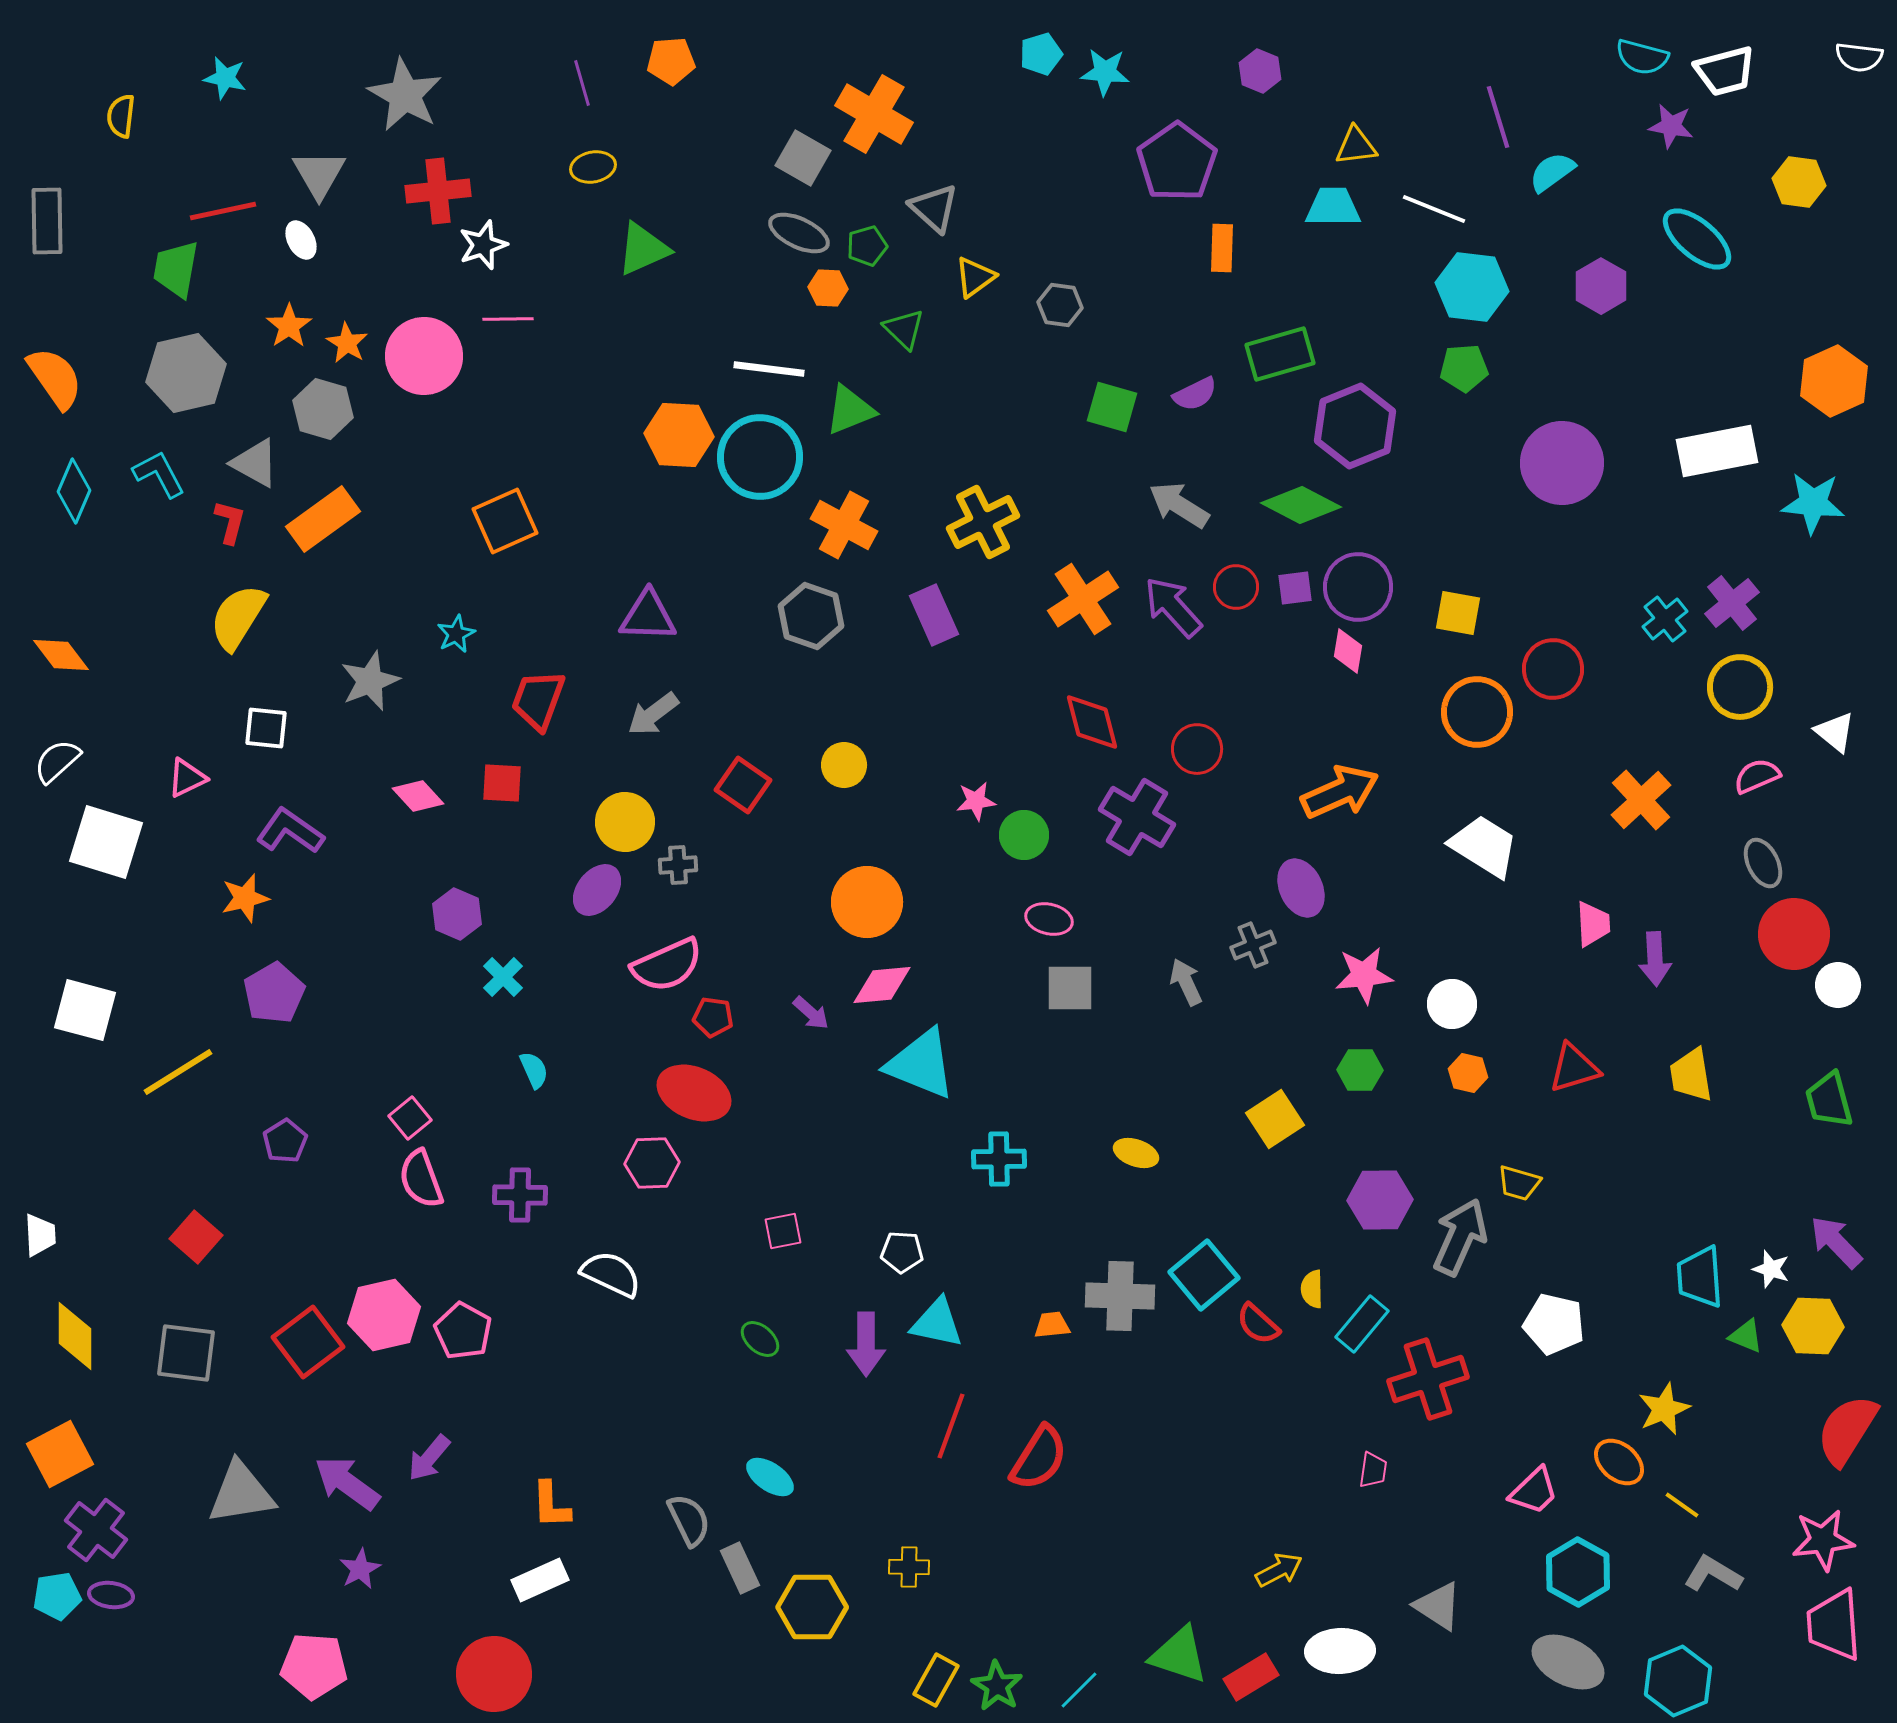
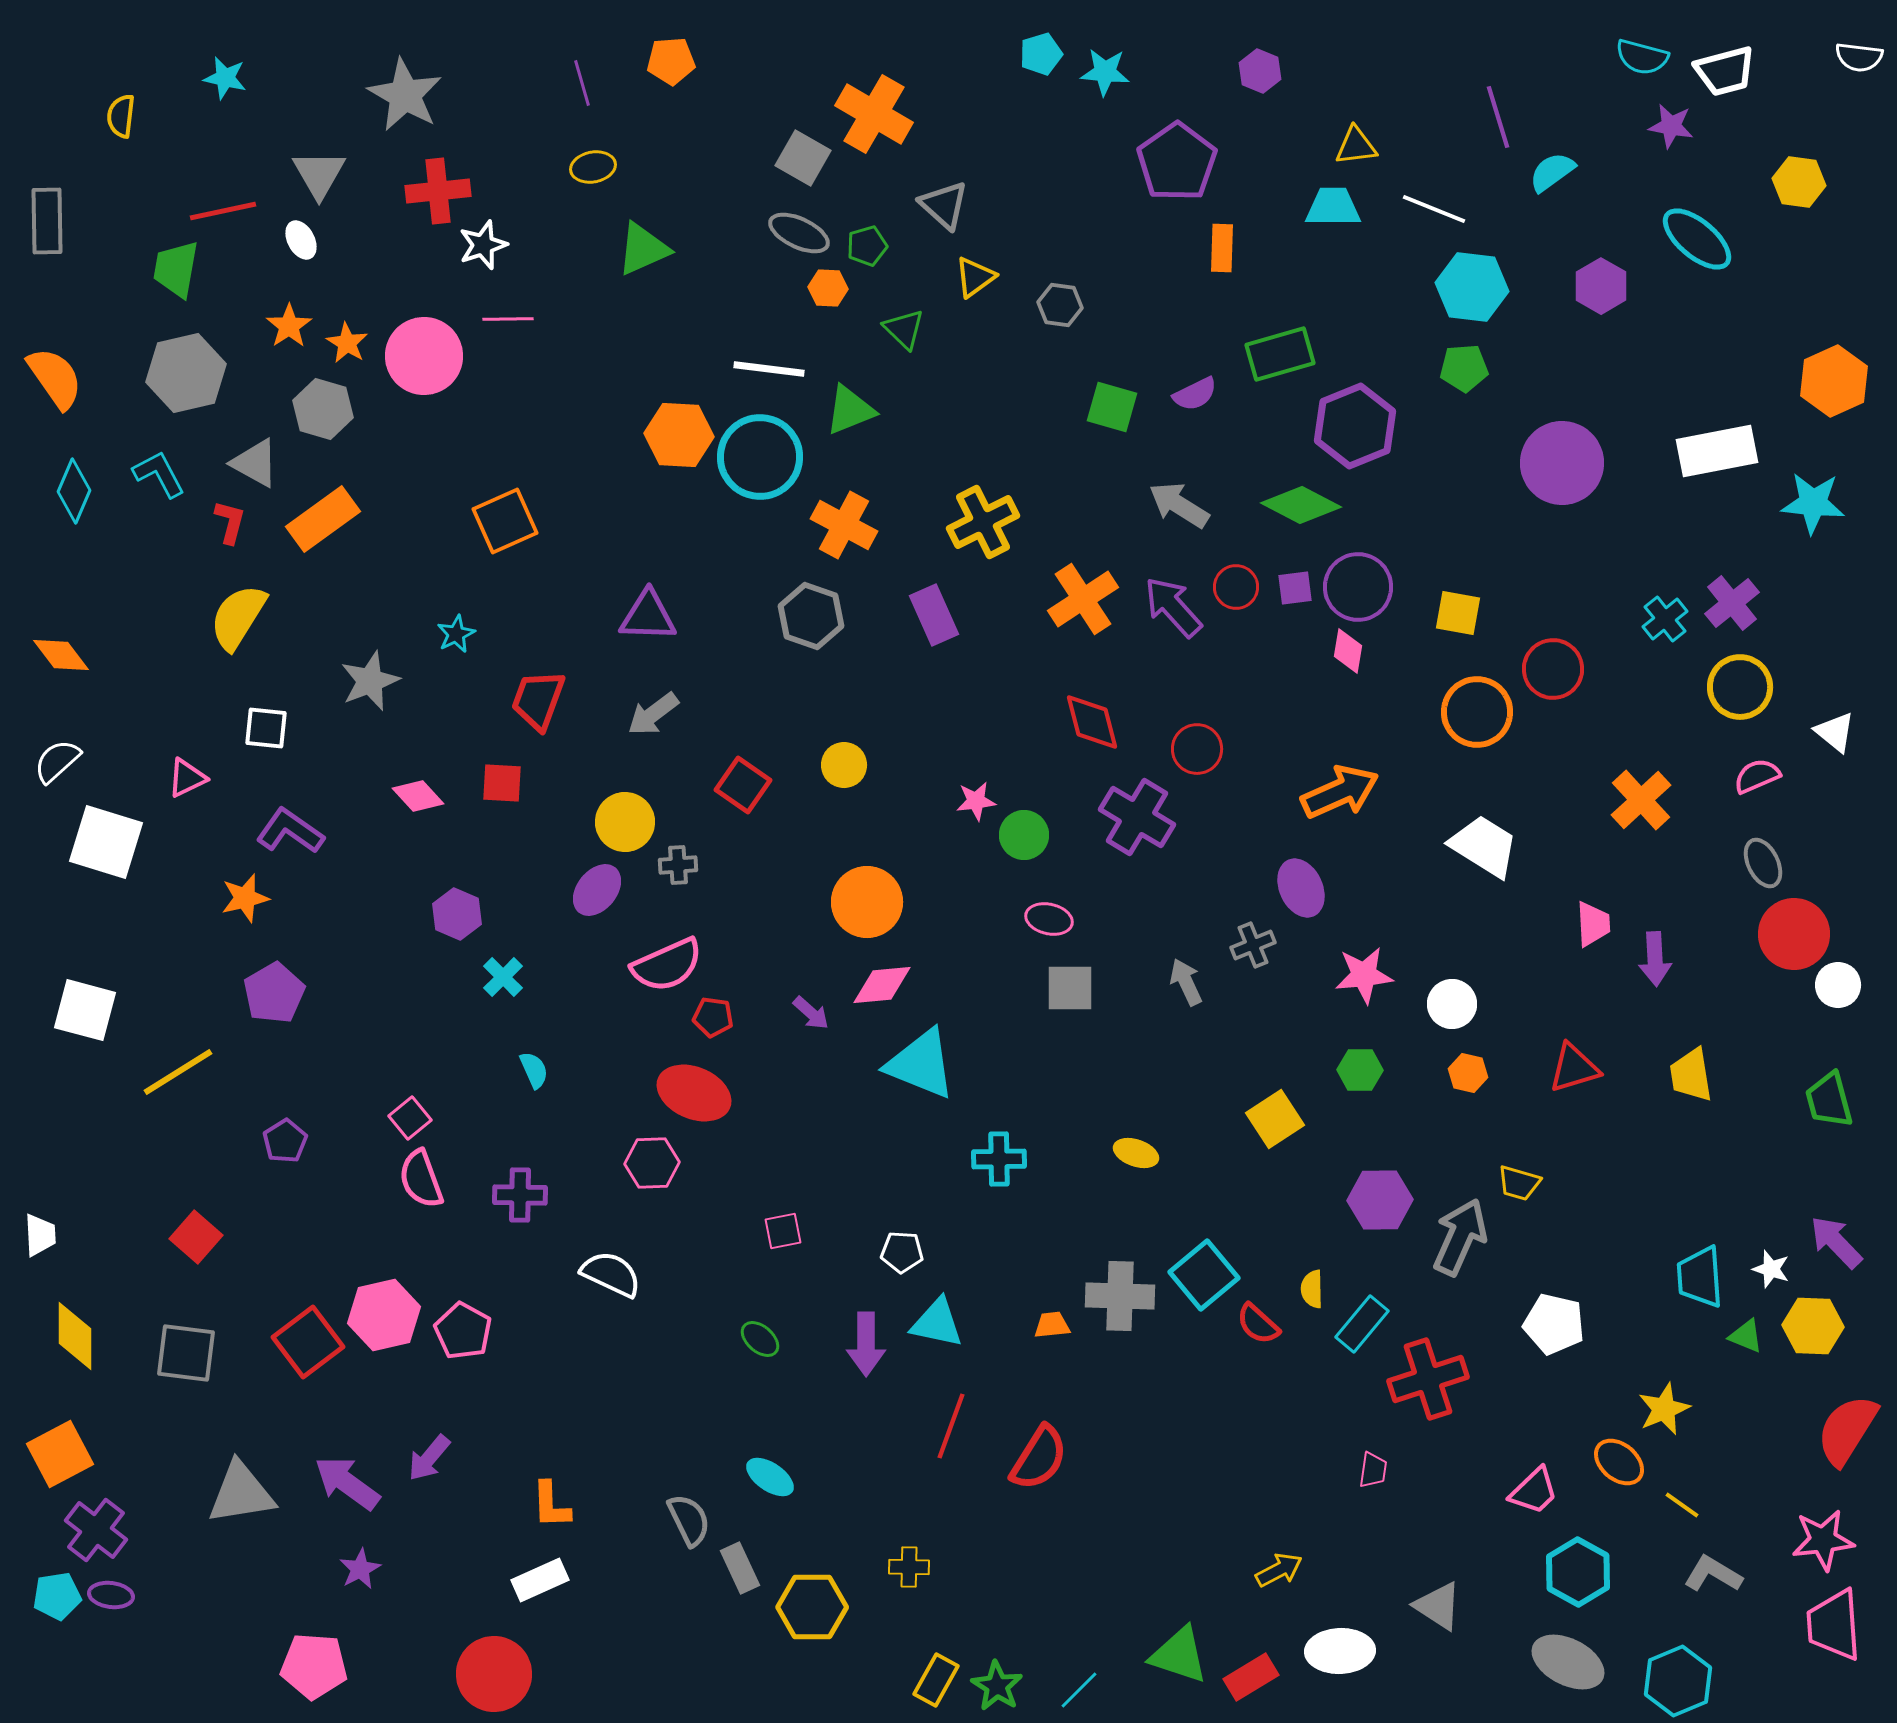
gray triangle at (934, 208): moved 10 px right, 3 px up
